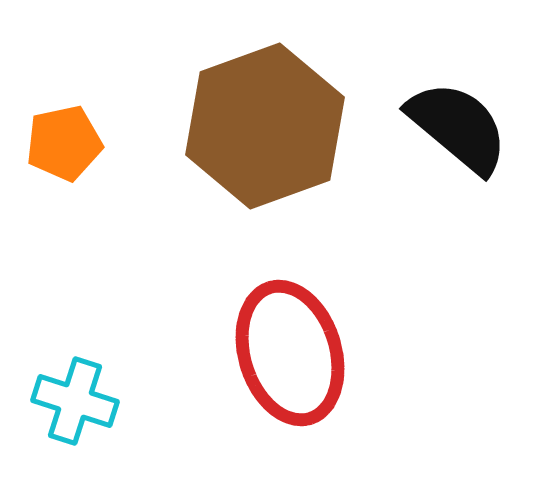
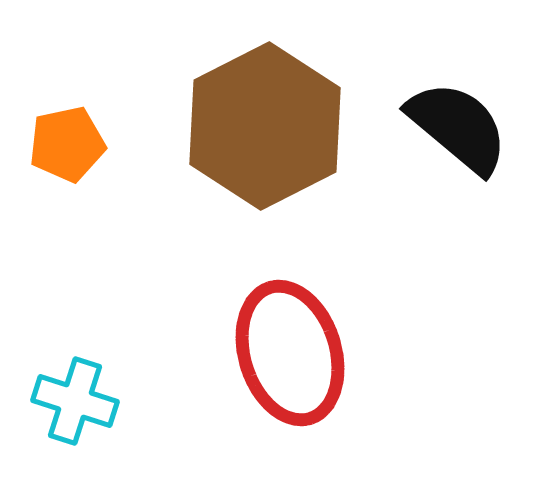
brown hexagon: rotated 7 degrees counterclockwise
orange pentagon: moved 3 px right, 1 px down
